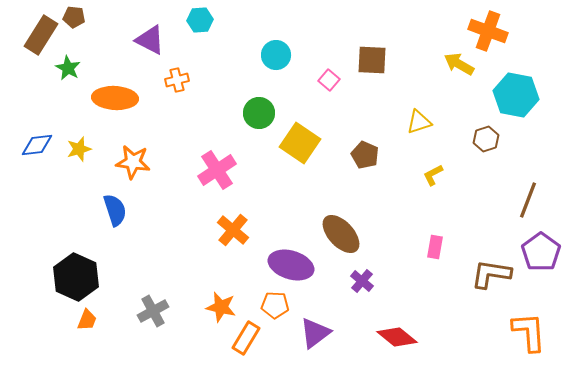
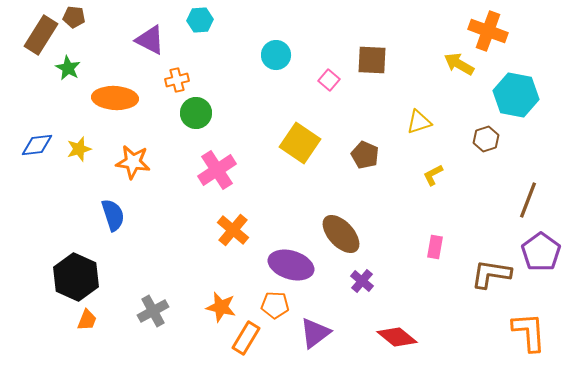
green circle at (259, 113): moved 63 px left
blue semicircle at (115, 210): moved 2 px left, 5 px down
